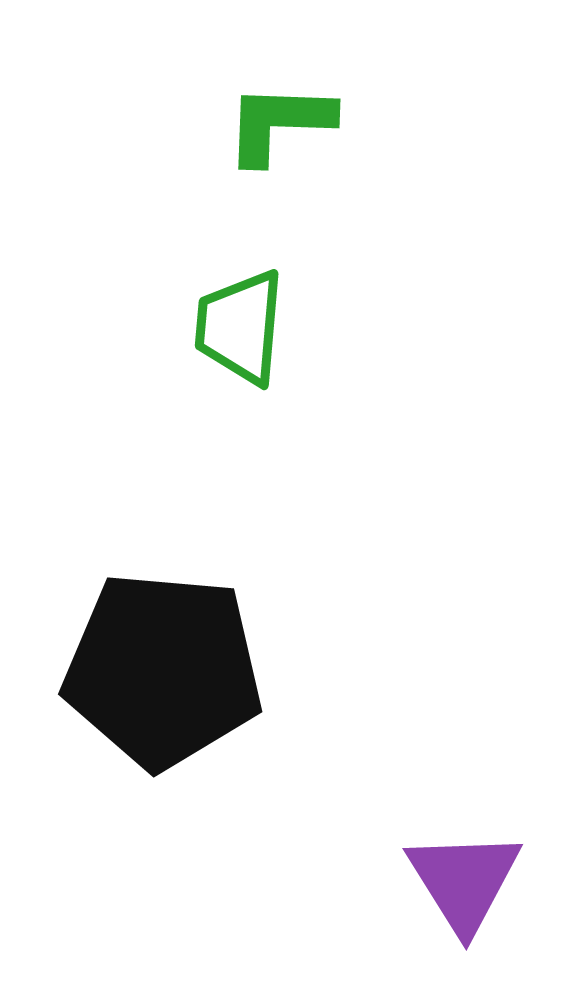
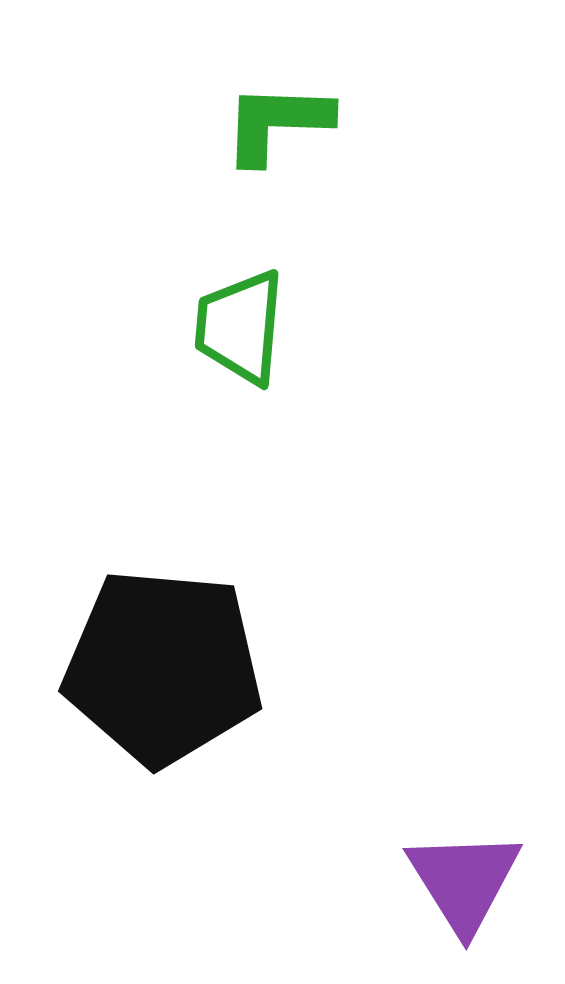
green L-shape: moved 2 px left
black pentagon: moved 3 px up
